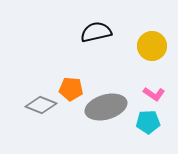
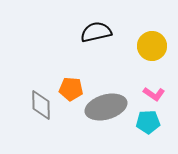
gray diamond: rotated 68 degrees clockwise
